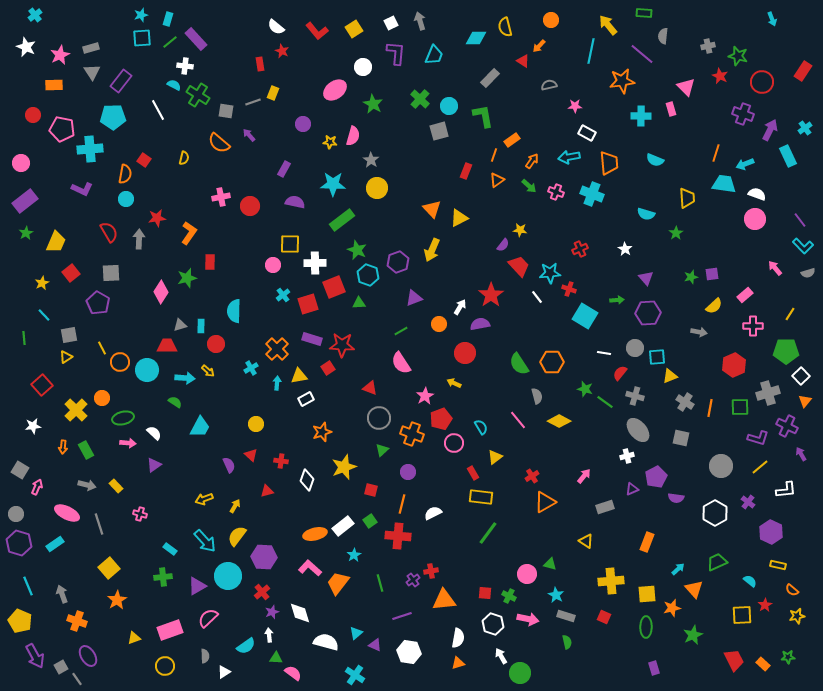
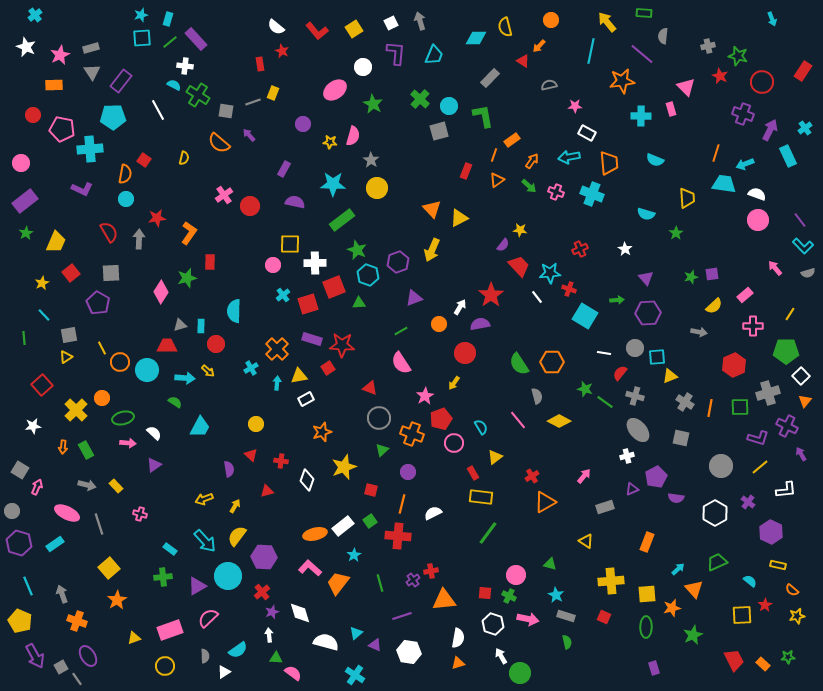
yellow arrow at (608, 25): moved 1 px left, 3 px up
pink cross at (221, 197): moved 3 px right, 2 px up; rotated 24 degrees counterclockwise
pink circle at (755, 219): moved 3 px right, 1 px down
yellow arrow at (454, 383): rotated 80 degrees counterclockwise
purple semicircle at (229, 465): moved 4 px down; rotated 14 degrees clockwise
gray circle at (16, 514): moved 4 px left, 3 px up
pink circle at (527, 574): moved 11 px left, 1 px down
cyan semicircle at (246, 646): moved 8 px left, 4 px down
